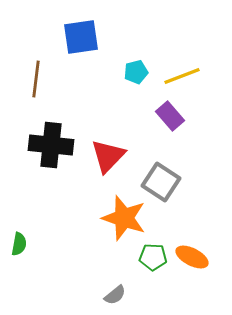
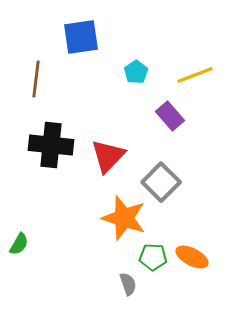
cyan pentagon: rotated 20 degrees counterclockwise
yellow line: moved 13 px right, 1 px up
gray square: rotated 12 degrees clockwise
green semicircle: rotated 20 degrees clockwise
gray semicircle: moved 13 px right, 11 px up; rotated 70 degrees counterclockwise
